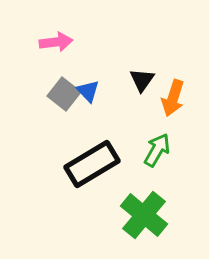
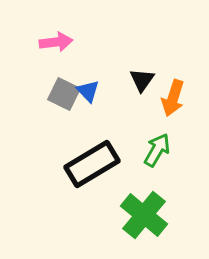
gray square: rotated 12 degrees counterclockwise
